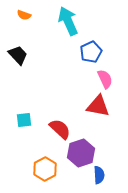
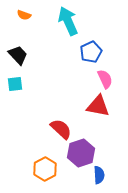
cyan square: moved 9 px left, 36 px up
red semicircle: moved 1 px right
